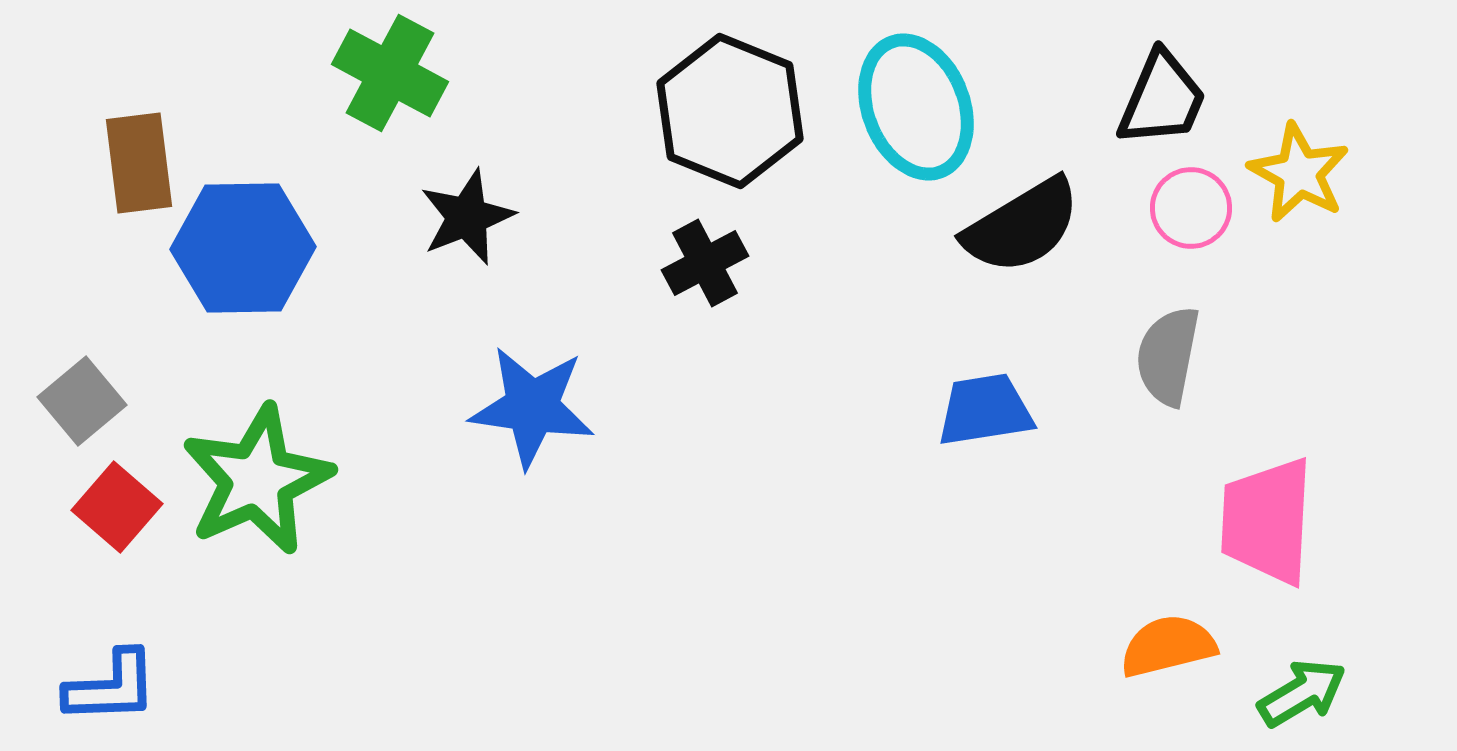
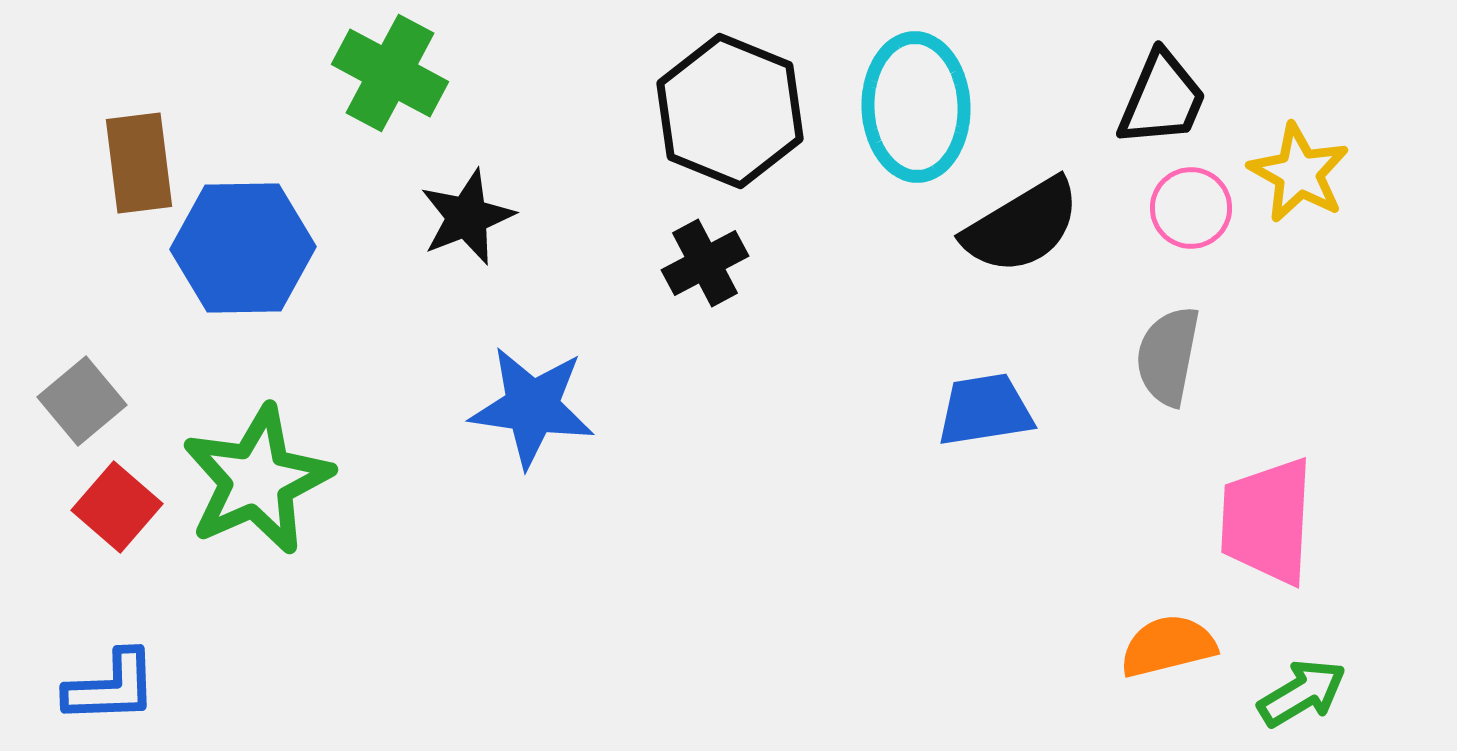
cyan ellipse: rotated 19 degrees clockwise
